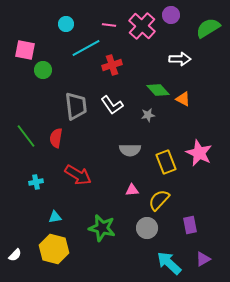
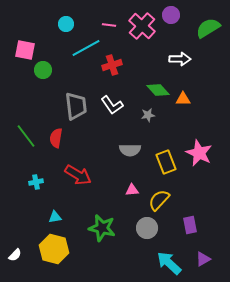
orange triangle: rotated 28 degrees counterclockwise
